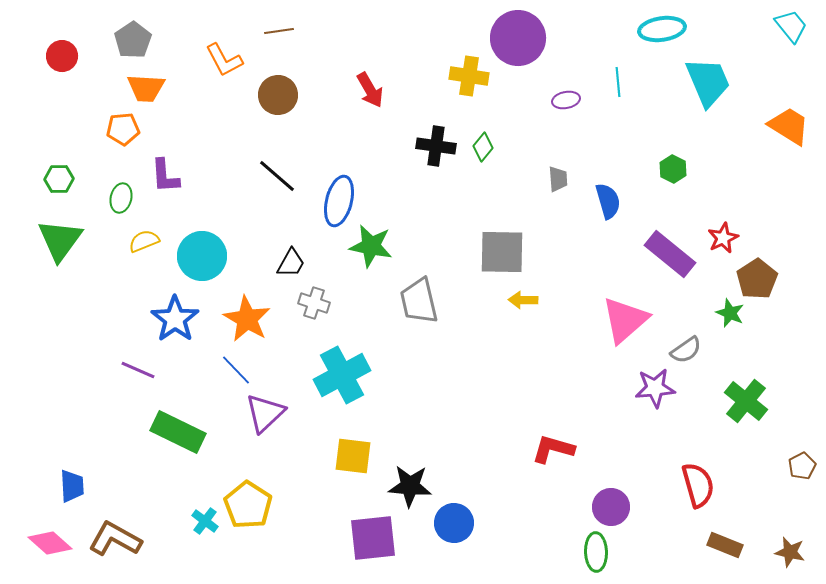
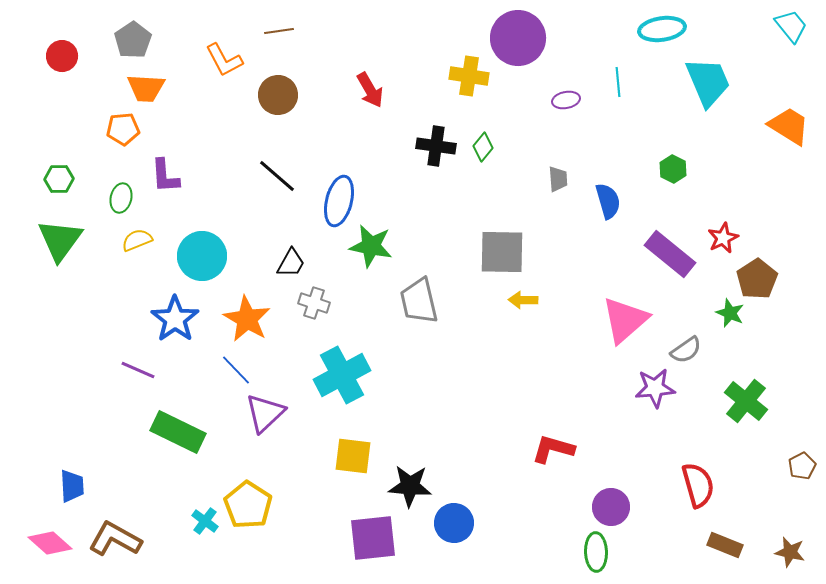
yellow semicircle at (144, 241): moved 7 px left, 1 px up
